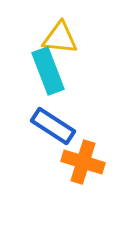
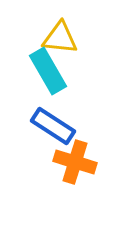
cyan rectangle: rotated 9 degrees counterclockwise
orange cross: moved 8 px left
